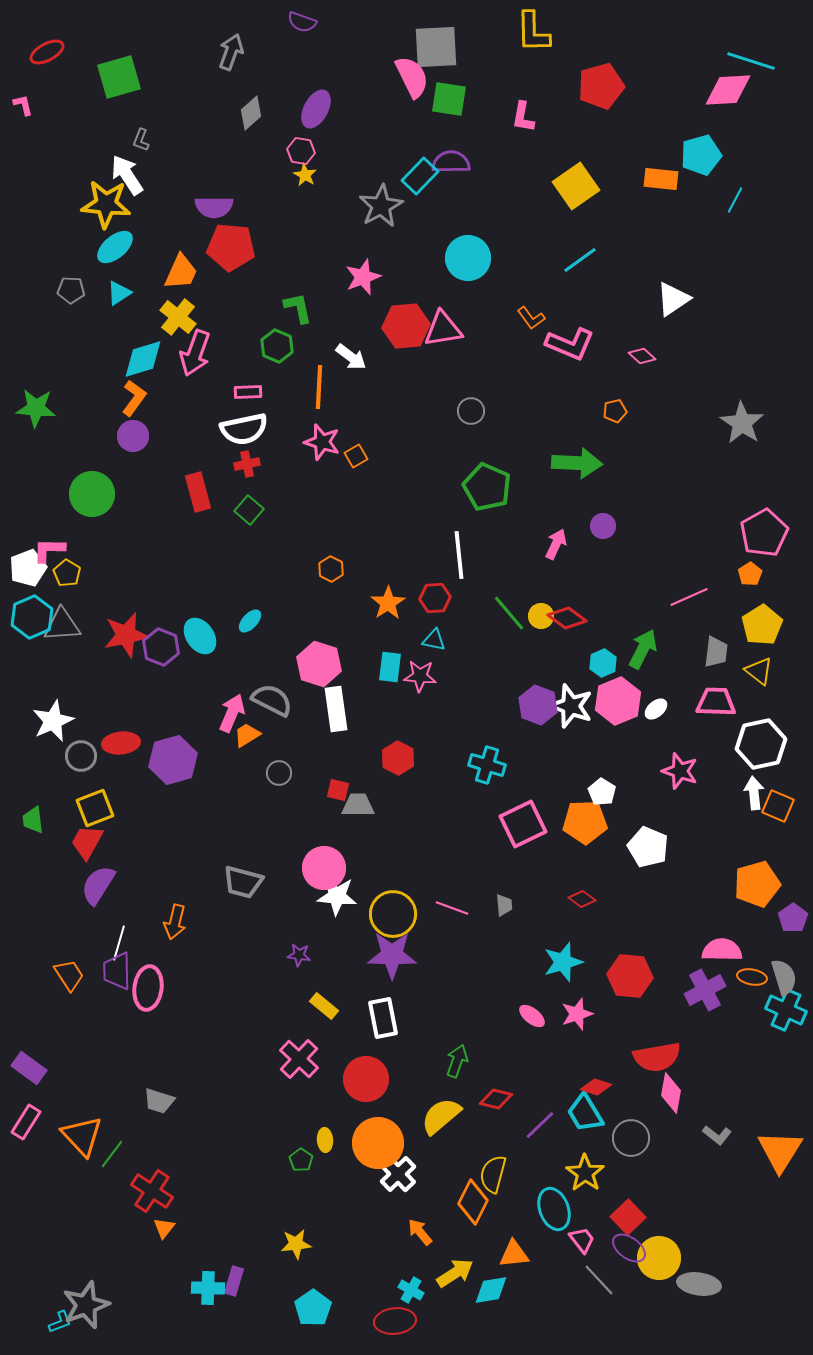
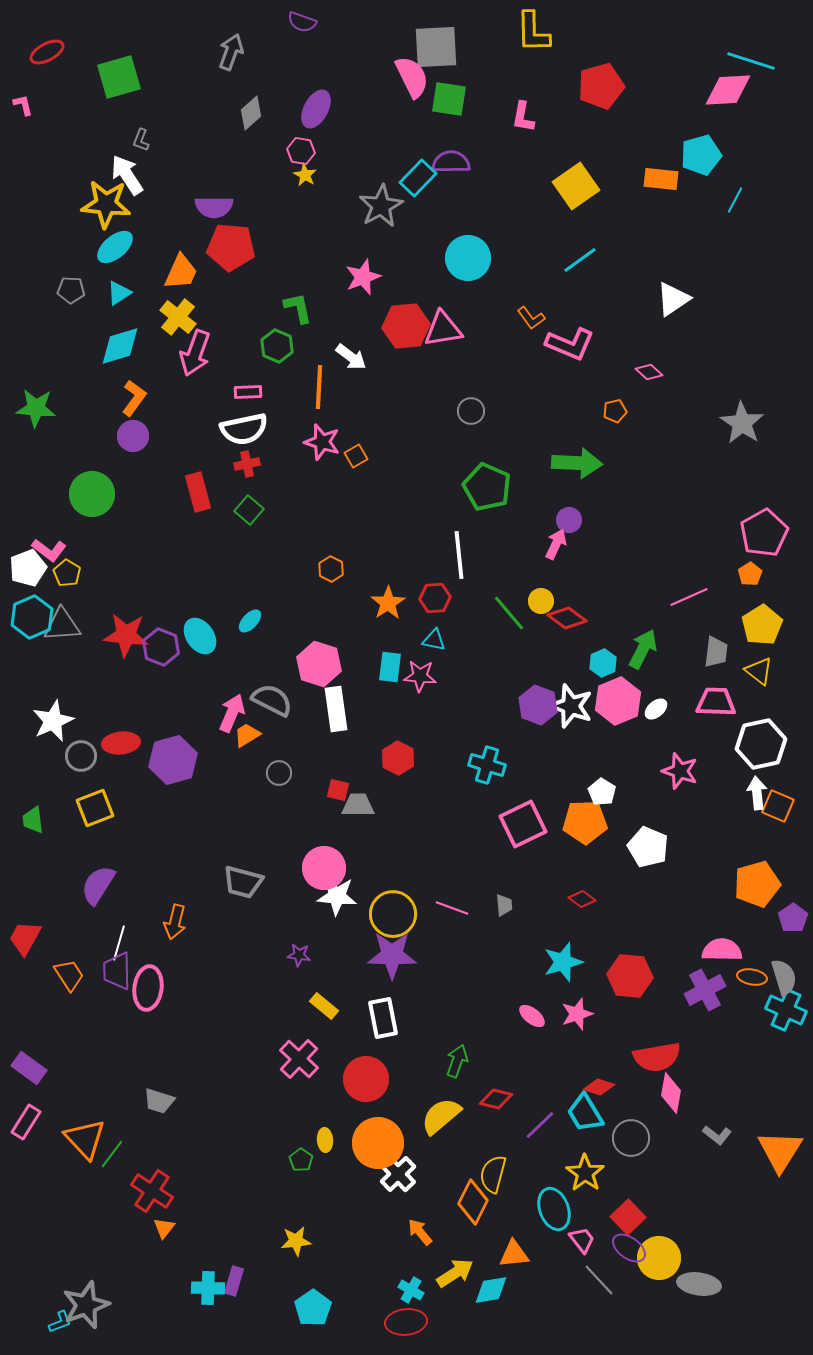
cyan rectangle at (420, 176): moved 2 px left, 2 px down
pink diamond at (642, 356): moved 7 px right, 16 px down
cyan diamond at (143, 359): moved 23 px left, 13 px up
purple circle at (603, 526): moved 34 px left, 6 px up
pink L-shape at (49, 550): rotated 144 degrees counterclockwise
yellow circle at (541, 616): moved 15 px up
red star at (126, 635): rotated 18 degrees clockwise
white arrow at (754, 793): moved 3 px right
red trapezoid at (87, 842): moved 62 px left, 96 px down
red diamond at (596, 1087): moved 3 px right
orange triangle at (82, 1136): moved 3 px right, 3 px down
yellow star at (296, 1244): moved 3 px up
red ellipse at (395, 1321): moved 11 px right, 1 px down
